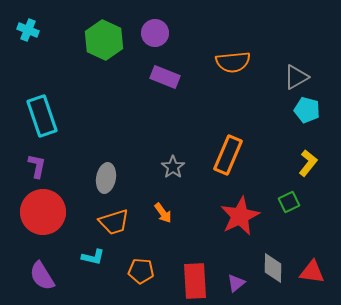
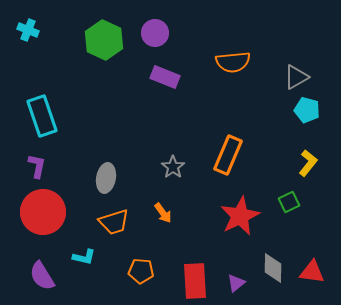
cyan L-shape: moved 9 px left
